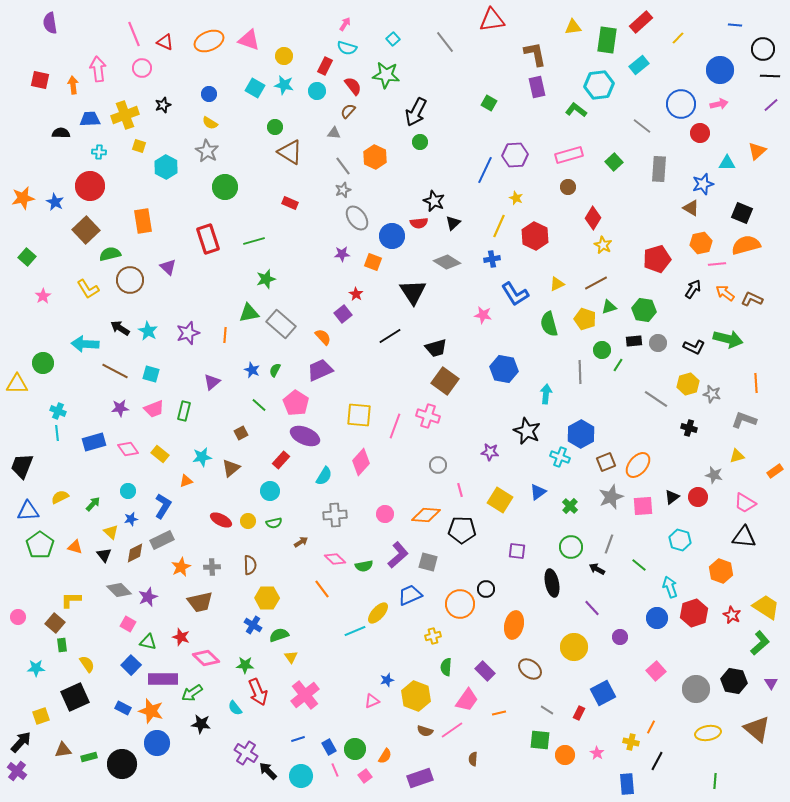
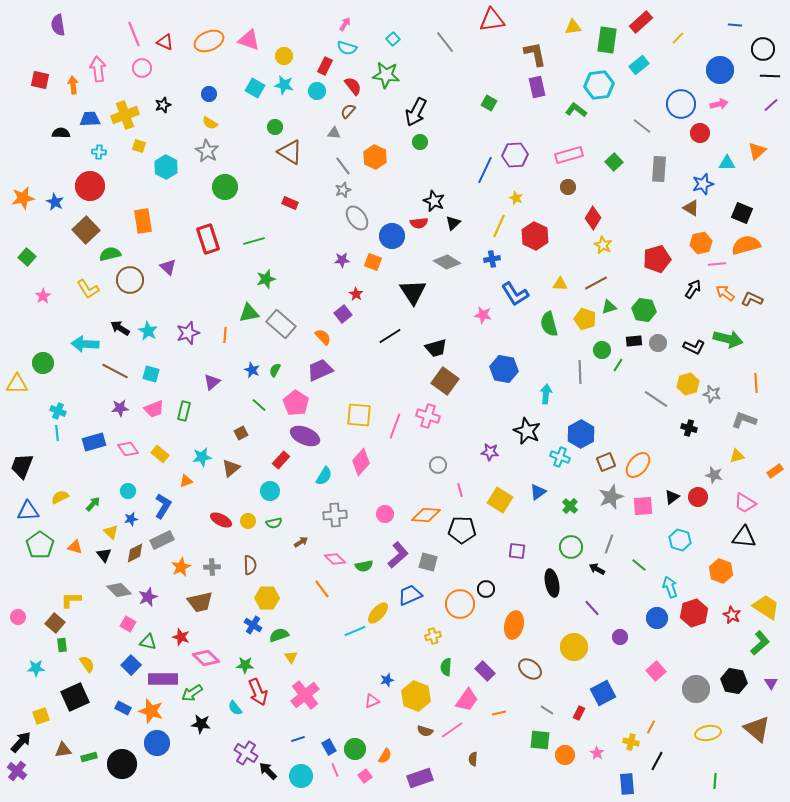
purple semicircle at (50, 23): moved 8 px right, 2 px down
purple star at (342, 254): moved 6 px down
yellow triangle at (557, 284): moved 3 px right; rotated 28 degrees clockwise
